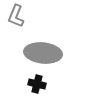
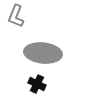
black cross: rotated 12 degrees clockwise
